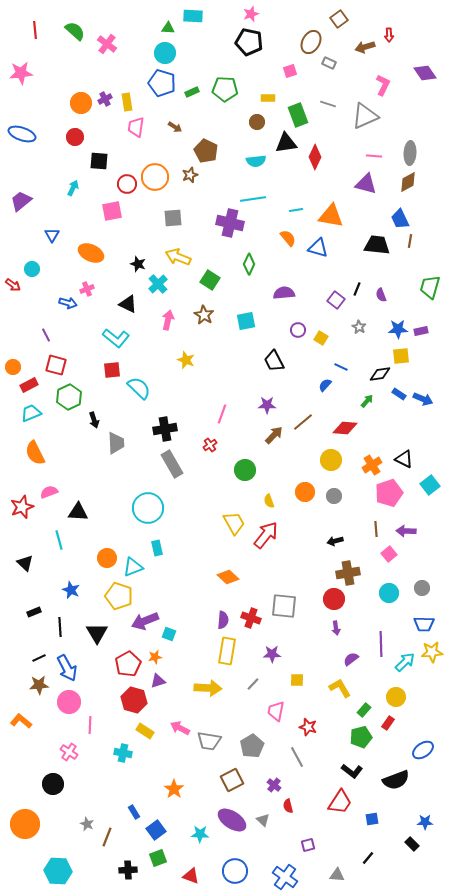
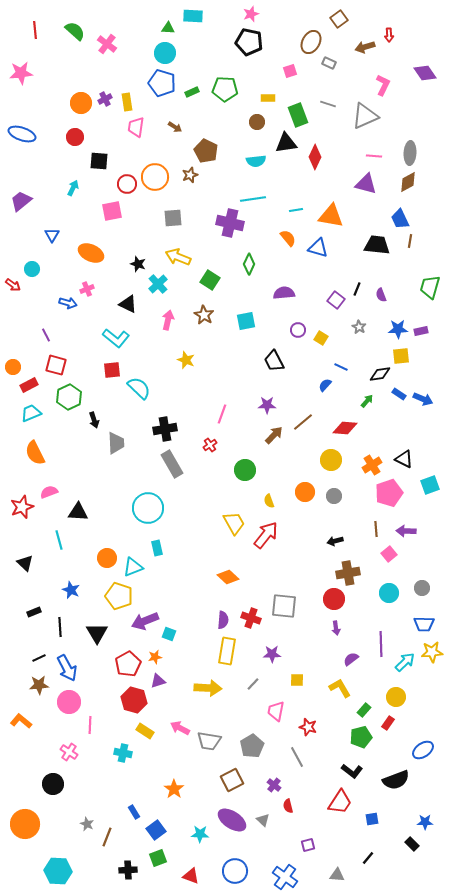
cyan square at (430, 485): rotated 18 degrees clockwise
